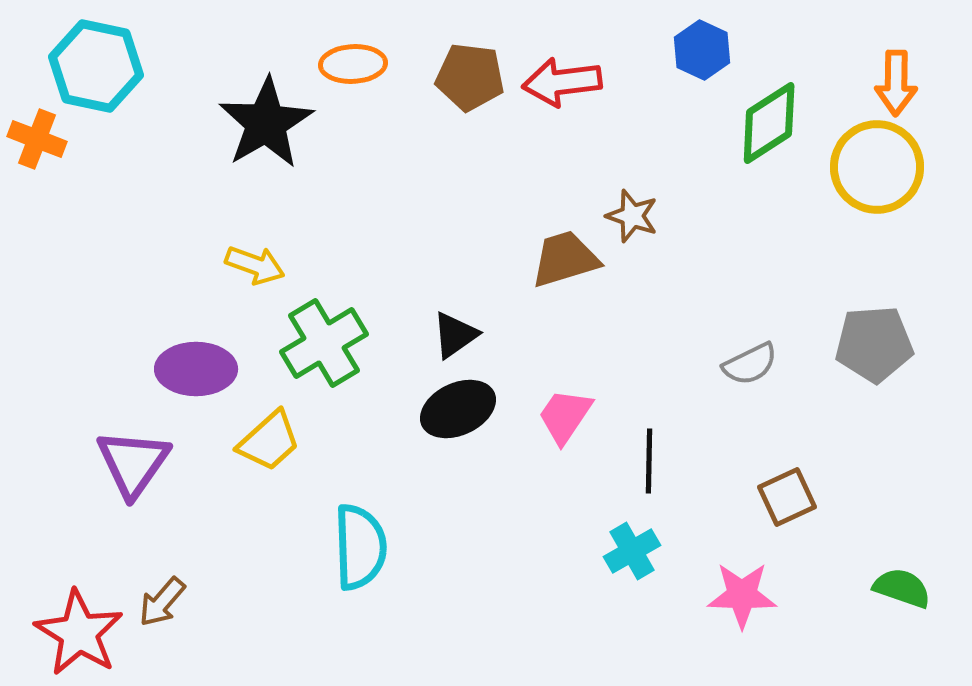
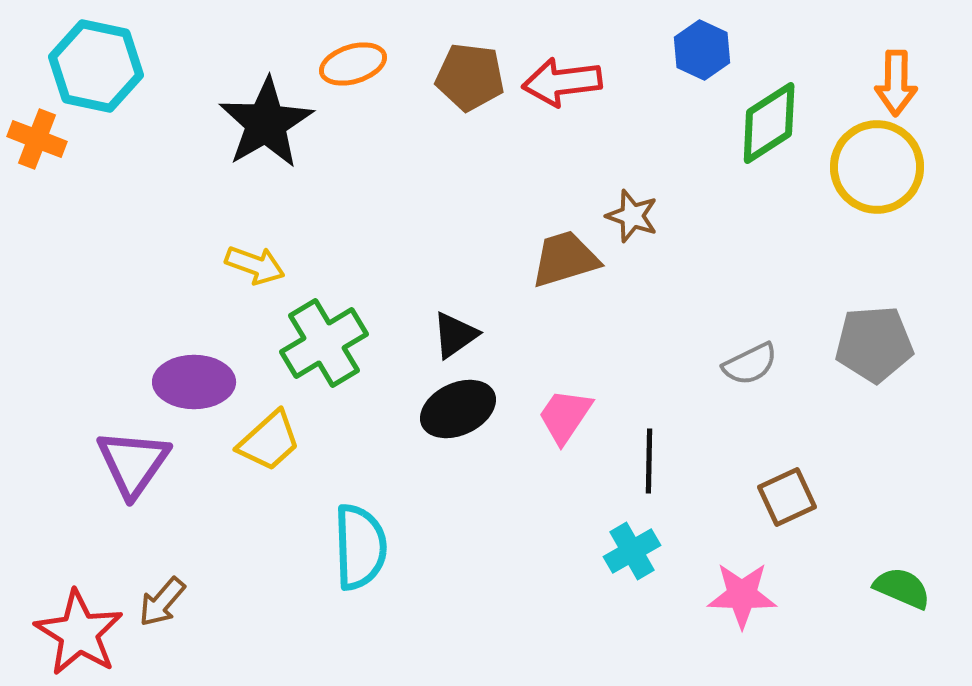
orange ellipse: rotated 14 degrees counterclockwise
purple ellipse: moved 2 px left, 13 px down
green semicircle: rotated 4 degrees clockwise
